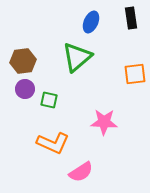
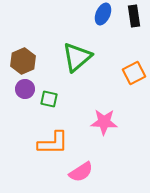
black rectangle: moved 3 px right, 2 px up
blue ellipse: moved 12 px right, 8 px up
brown hexagon: rotated 15 degrees counterclockwise
orange square: moved 1 px left, 1 px up; rotated 20 degrees counterclockwise
green square: moved 1 px up
orange L-shape: rotated 24 degrees counterclockwise
